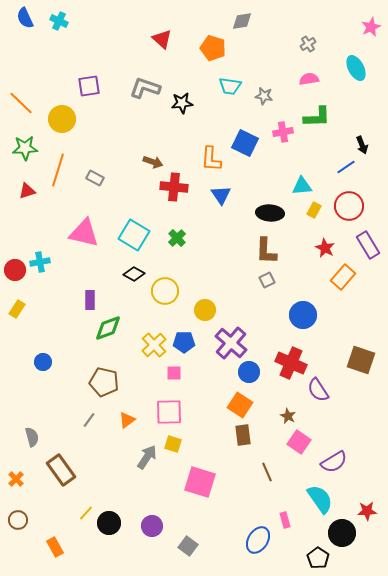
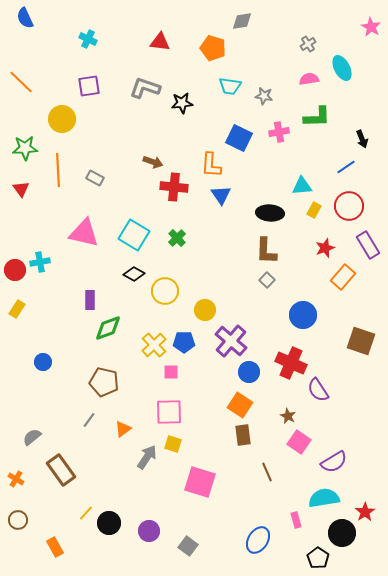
cyan cross at (59, 21): moved 29 px right, 18 px down
pink star at (371, 27): rotated 18 degrees counterclockwise
red triangle at (162, 39): moved 2 px left, 3 px down; rotated 35 degrees counterclockwise
cyan ellipse at (356, 68): moved 14 px left
orange line at (21, 103): moved 21 px up
pink cross at (283, 132): moved 4 px left
blue square at (245, 143): moved 6 px left, 5 px up
black arrow at (362, 145): moved 6 px up
orange L-shape at (211, 159): moved 6 px down
orange line at (58, 170): rotated 20 degrees counterclockwise
red triangle at (27, 191): moved 6 px left, 2 px up; rotated 48 degrees counterclockwise
red star at (325, 248): rotated 24 degrees clockwise
gray square at (267, 280): rotated 21 degrees counterclockwise
purple cross at (231, 343): moved 2 px up
brown square at (361, 360): moved 19 px up
pink square at (174, 373): moved 3 px left, 1 px up
orange triangle at (127, 420): moved 4 px left, 9 px down
gray semicircle at (32, 437): rotated 114 degrees counterclockwise
orange cross at (16, 479): rotated 14 degrees counterclockwise
cyan semicircle at (320, 499): moved 4 px right, 1 px up; rotated 64 degrees counterclockwise
red star at (367, 511): moved 2 px left, 1 px down; rotated 30 degrees counterclockwise
pink rectangle at (285, 520): moved 11 px right
purple circle at (152, 526): moved 3 px left, 5 px down
